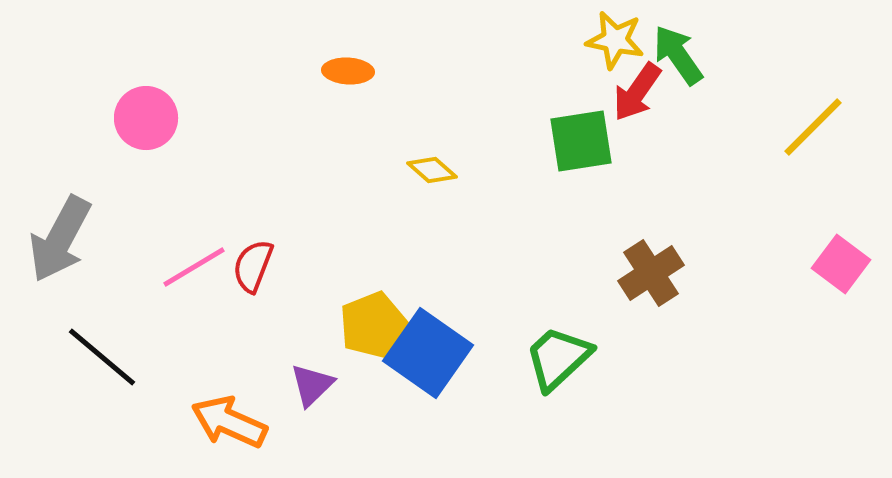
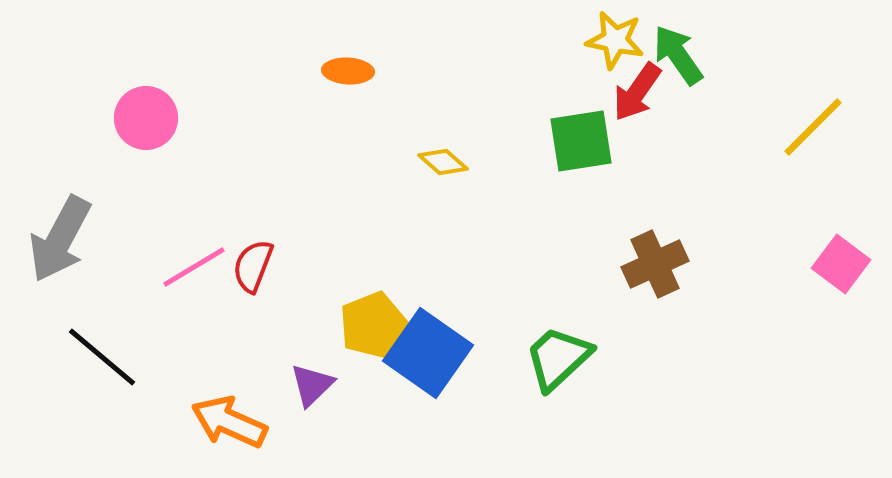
yellow diamond: moved 11 px right, 8 px up
brown cross: moved 4 px right, 9 px up; rotated 8 degrees clockwise
